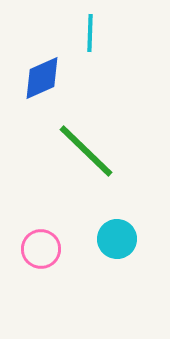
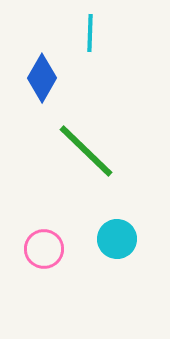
blue diamond: rotated 36 degrees counterclockwise
pink circle: moved 3 px right
